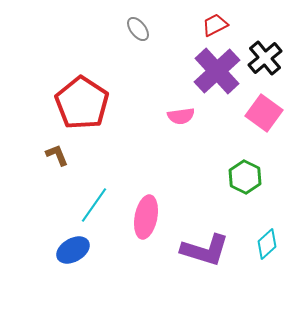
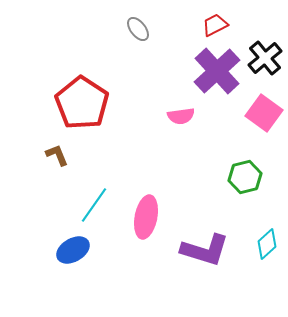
green hexagon: rotated 20 degrees clockwise
